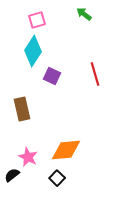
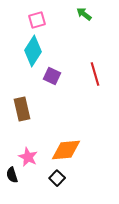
black semicircle: rotated 70 degrees counterclockwise
